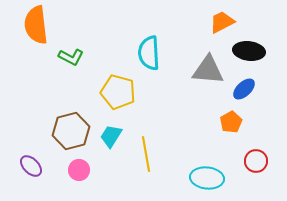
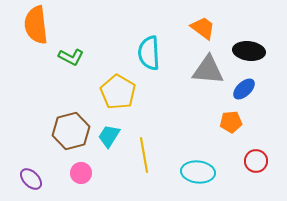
orange trapezoid: moved 19 px left, 6 px down; rotated 64 degrees clockwise
yellow pentagon: rotated 16 degrees clockwise
orange pentagon: rotated 25 degrees clockwise
cyan trapezoid: moved 2 px left
yellow line: moved 2 px left, 1 px down
purple ellipse: moved 13 px down
pink circle: moved 2 px right, 3 px down
cyan ellipse: moved 9 px left, 6 px up
